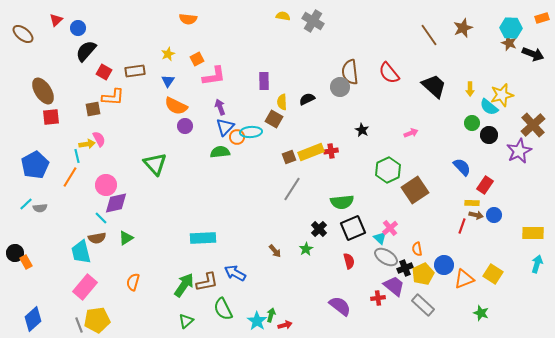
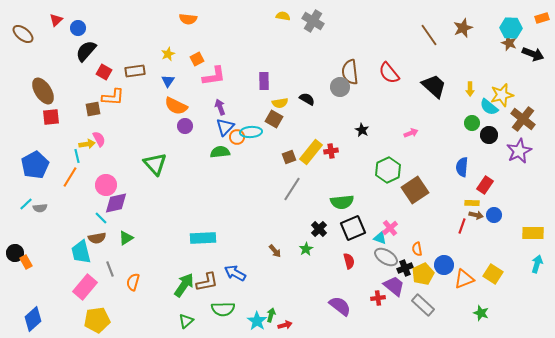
black semicircle at (307, 99): rotated 56 degrees clockwise
yellow semicircle at (282, 102): moved 2 px left, 1 px down; rotated 98 degrees counterclockwise
brown cross at (533, 125): moved 10 px left, 6 px up; rotated 10 degrees counterclockwise
yellow rectangle at (311, 152): rotated 30 degrees counterclockwise
blue semicircle at (462, 167): rotated 132 degrees counterclockwise
cyan triangle at (380, 238): rotated 24 degrees counterclockwise
green semicircle at (223, 309): rotated 65 degrees counterclockwise
gray line at (79, 325): moved 31 px right, 56 px up
